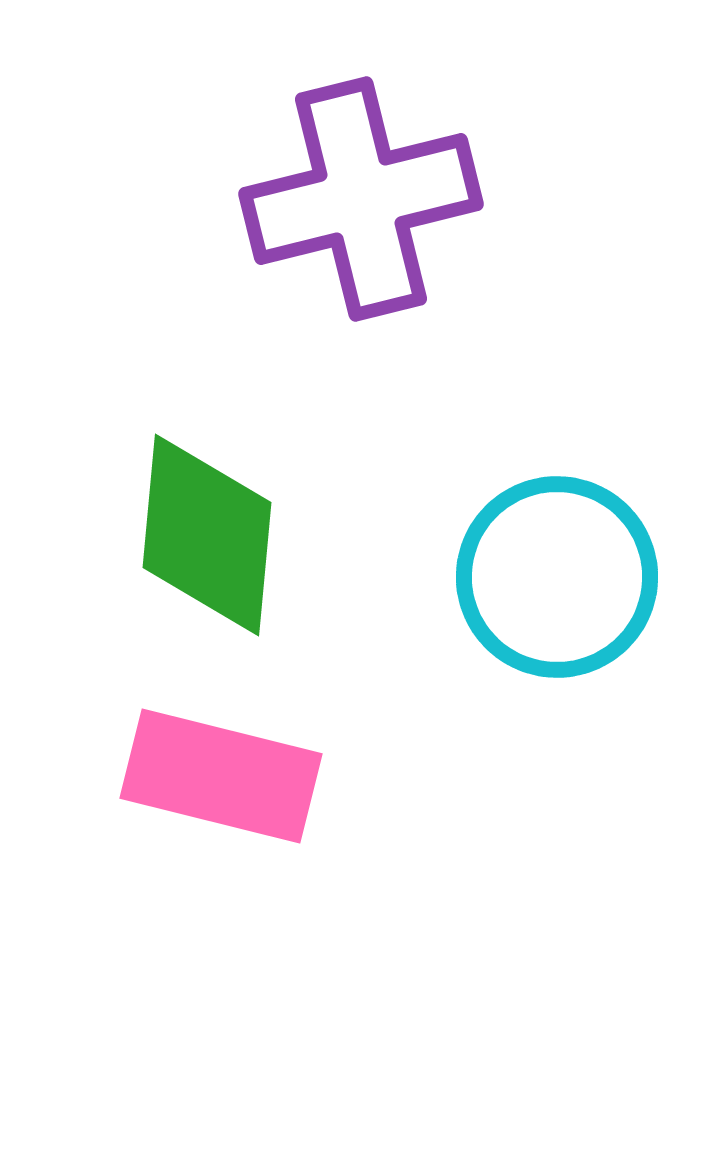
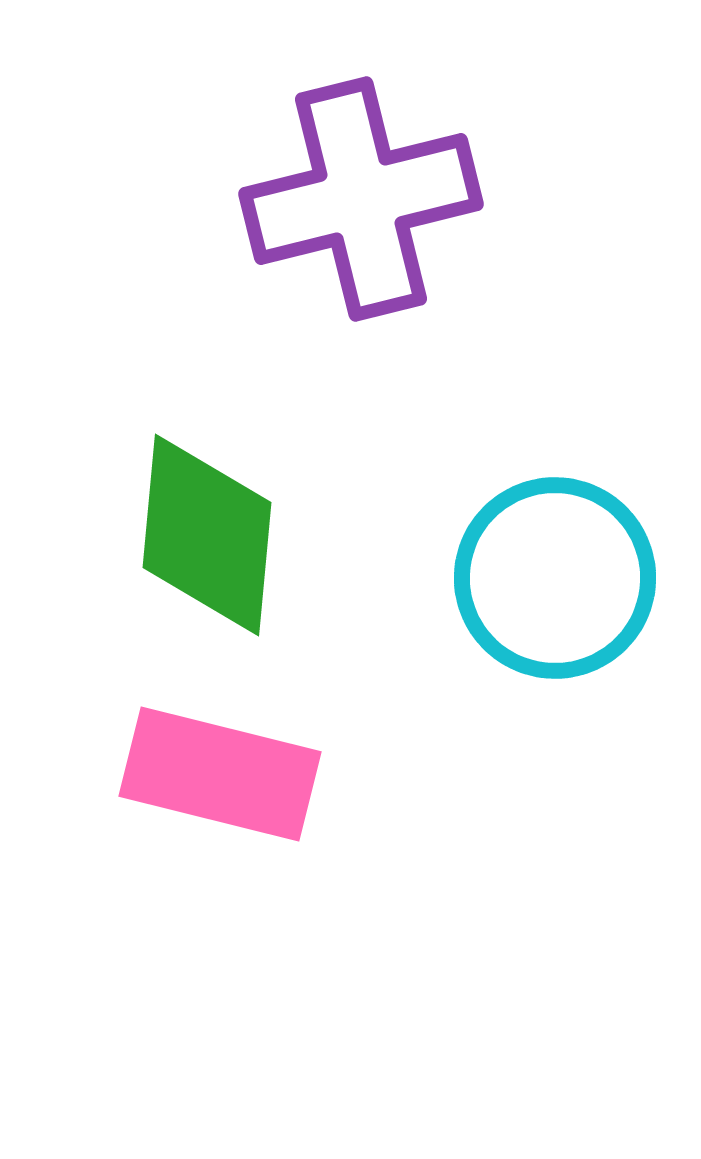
cyan circle: moved 2 px left, 1 px down
pink rectangle: moved 1 px left, 2 px up
